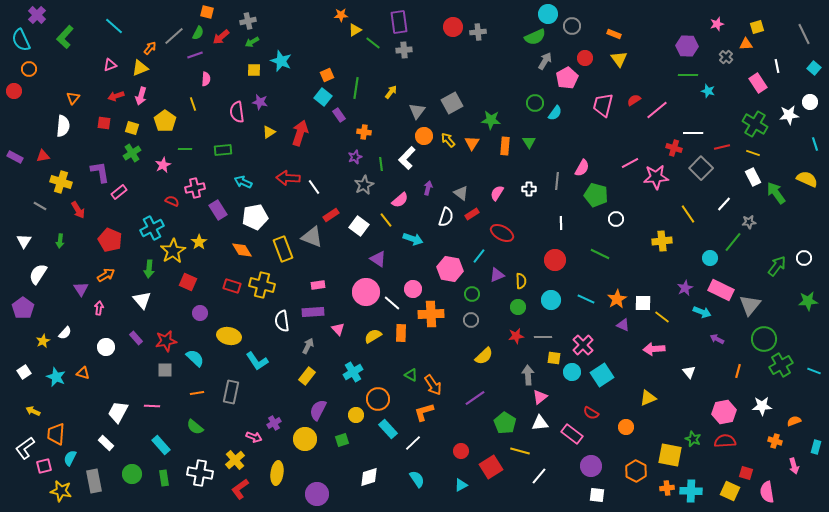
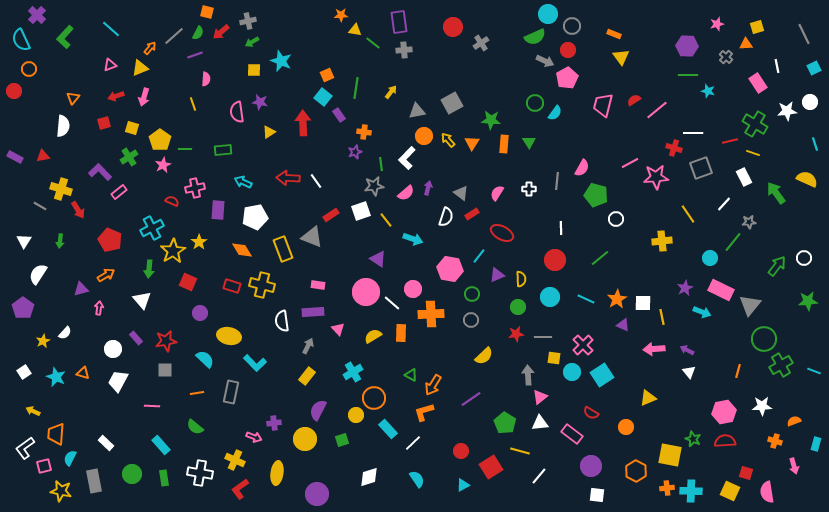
cyan line at (114, 26): moved 3 px left, 3 px down
yellow triangle at (355, 30): rotated 40 degrees clockwise
gray cross at (478, 32): moved 3 px right, 11 px down; rotated 28 degrees counterclockwise
red arrow at (221, 37): moved 5 px up
red circle at (585, 58): moved 17 px left, 8 px up
yellow triangle at (619, 59): moved 2 px right, 2 px up
gray arrow at (545, 61): rotated 84 degrees clockwise
cyan square at (814, 68): rotated 24 degrees clockwise
pink arrow at (141, 96): moved 3 px right, 1 px down
gray triangle at (417, 111): rotated 42 degrees clockwise
white star at (789, 115): moved 2 px left, 4 px up
yellow pentagon at (165, 121): moved 5 px left, 19 px down
red square at (104, 123): rotated 24 degrees counterclockwise
red arrow at (300, 133): moved 3 px right, 10 px up; rotated 20 degrees counterclockwise
orange rectangle at (505, 146): moved 1 px left, 2 px up
red line at (722, 147): moved 8 px right, 6 px up
green cross at (132, 153): moved 3 px left, 4 px down
purple star at (355, 157): moved 5 px up
gray square at (701, 168): rotated 25 degrees clockwise
purple L-shape at (100, 172): rotated 35 degrees counterclockwise
white rectangle at (753, 177): moved 9 px left
yellow cross at (61, 182): moved 7 px down
gray star at (364, 185): moved 10 px right, 1 px down; rotated 18 degrees clockwise
white line at (314, 187): moved 2 px right, 6 px up
pink semicircle at (400, 200): moved 6 px right, 7 px up
purple rectangle at (218, 210): rotated 36 degrees clockwise
white line at (561, 223): moved 5 px down
white square at (359, 226): moved 2 px right, 15 px up; rotated 36 degrees clockwise
green line at (600, 254): moved 4 px down; rotated 66 degrees counterclockwise
yellow semicircle at (521, 281): moved 2 px up
pink rectangle at (318, 285): rotated 16 degrees clockwise
purple triangle at (81, 289): rotated 49 degrees clockwise
cyan circle at (551, 300): moved 1 px left, 3 px up
yellow line at (662, 317): rotated 42 degrees clockwise
red star at (516, 336): moved 2 px up
purple arrow at (717, 339): moved 30 px left, 11 px down
white circle at (106, 347): moved 7 px right, 2 px down
cyan semicircle at (195, 358): moved 10 px right, 1 px down
cyan L-shape at (257, 361): moved 2 px left, 2 px down; rotated 10 degrees counterclockwise
orange arrow at (433, 385): rotated 65 degrees clockwise
purple line at (475, 398): moved 4 px left, 1 px down
orange circle at (378, 399): moved 4 px left, 1 px up
white trapezoid at (118, 412): moved 31 px up
purple cross at (274, 423): rotated 24 degrees clockwise
cyan rectangle at (816, 447): moved 3 px up
yellow cross at (235, 460): rotated 24 degrees counterclockwise
cyan triangle at (461, 485): moved 2 px right
